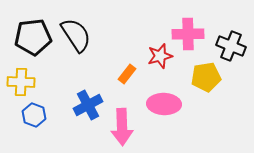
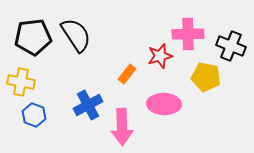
yellow pentagon: rotated 20 degrees clockwise
yellow cross: rotated 8 degrees clockwise
